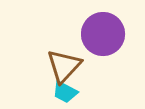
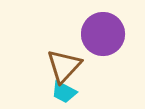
cyan trapezoid: moved 1 px left
